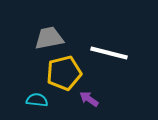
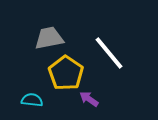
white line: rotated 36 degrees clockwise
yellow pentagon: moved 2 px right; rotated 24 degrees counterclockwise
cyan semicircle: moved 5 px left
